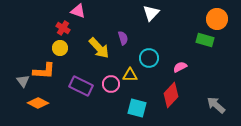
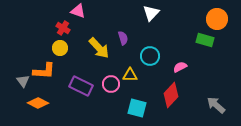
cyan circle: moved 1 px right, 2 px up
